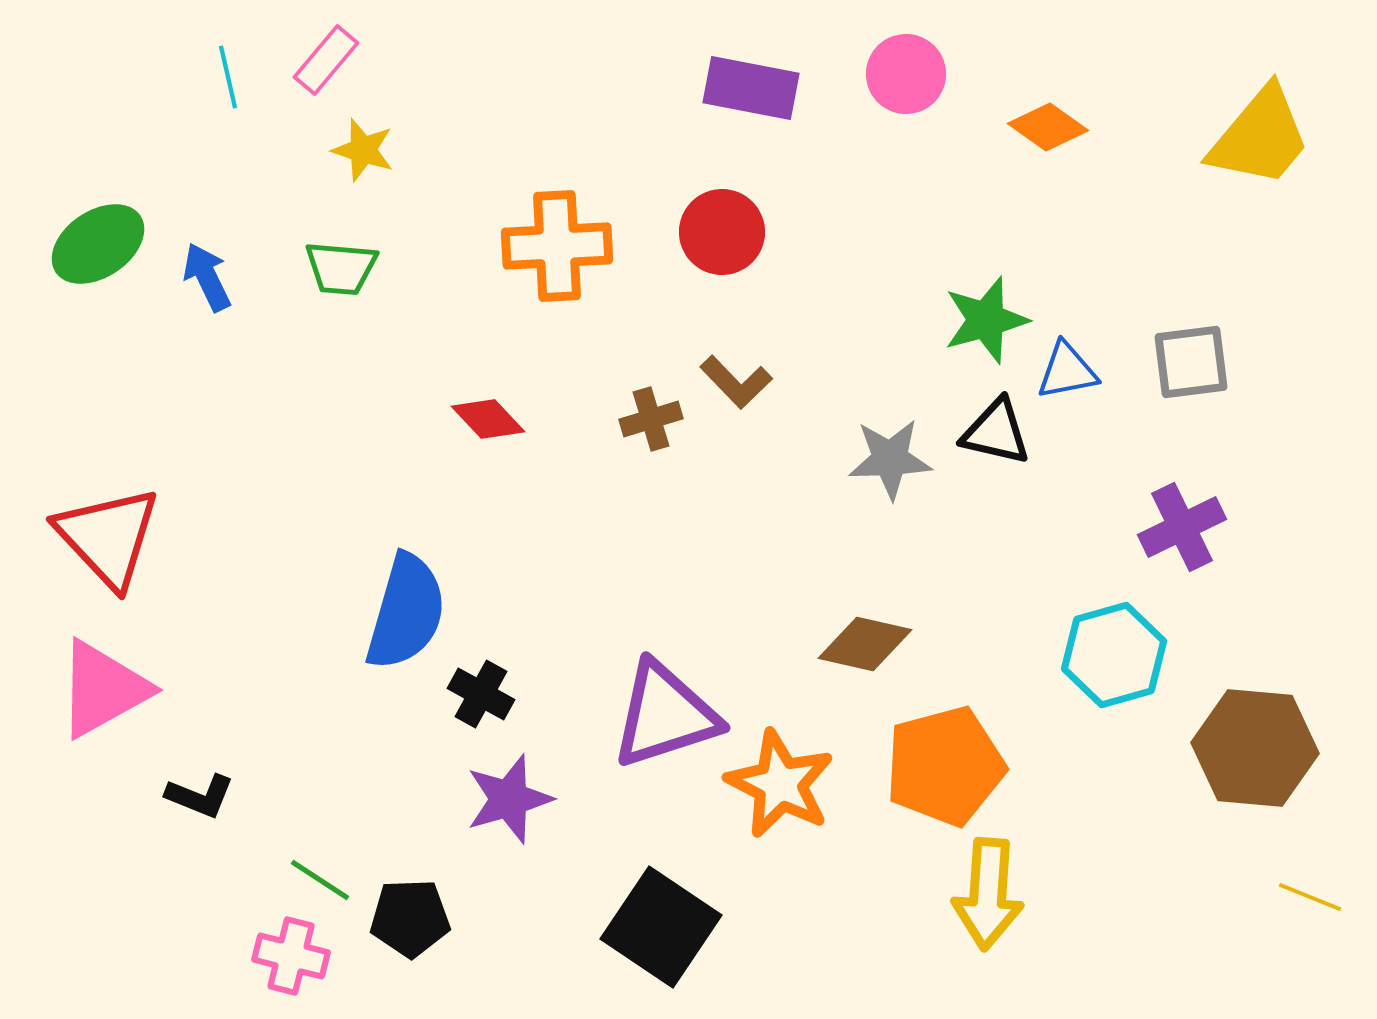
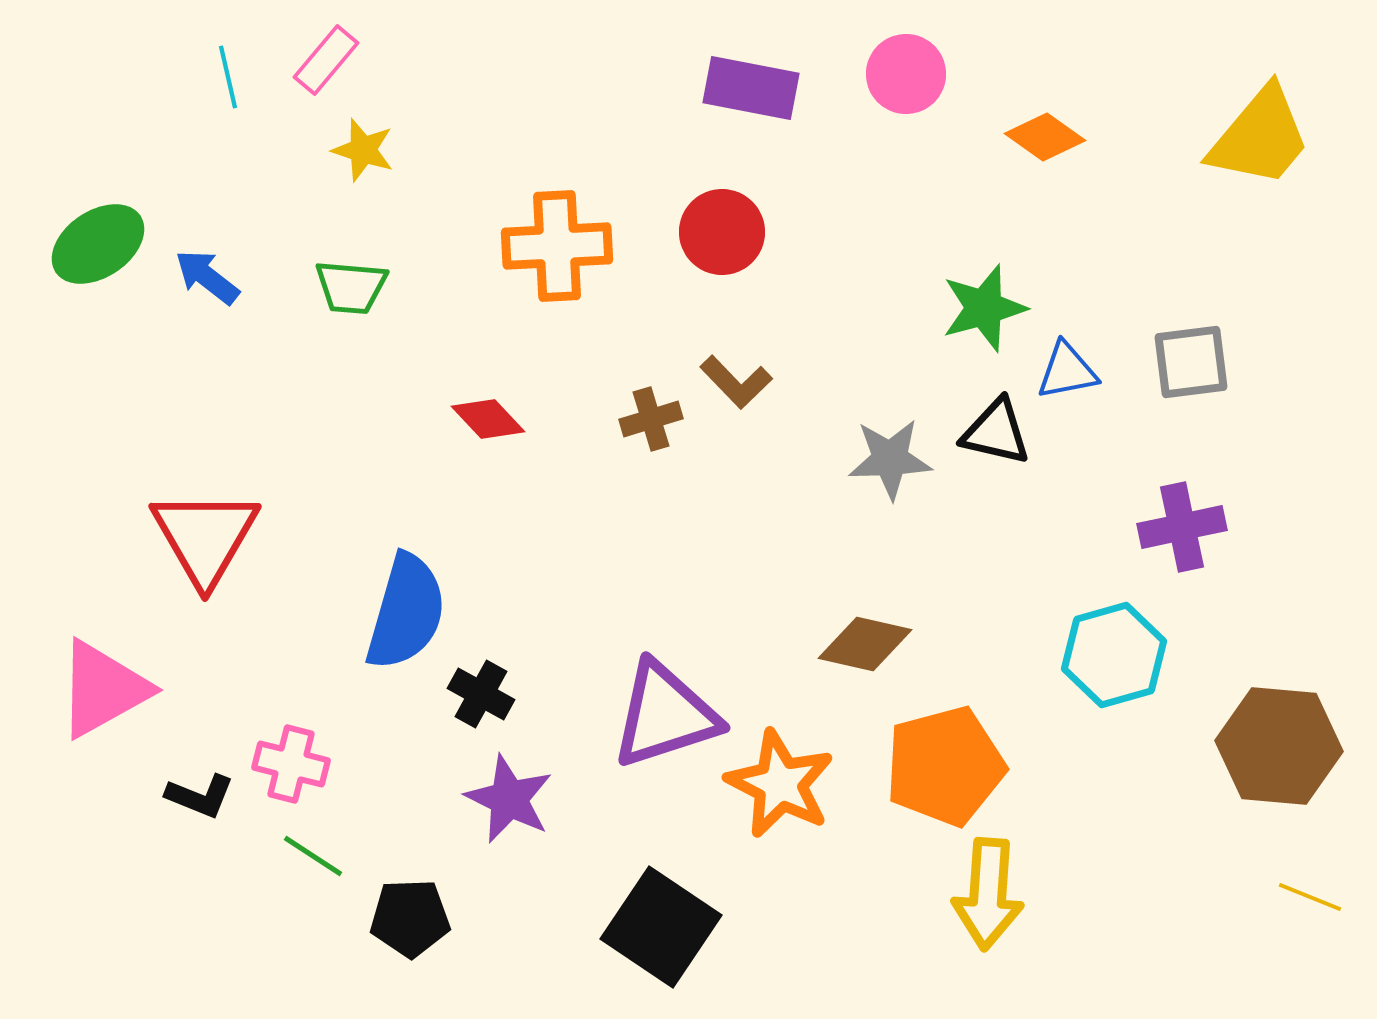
orange diamond: moved 3 px left, 10 px down
green trapezoid: moved 10 px right, 19 px down
blue arrow: rotated 26 degrees counterclockwise
green star: moved 2 px left, 12 px up
purple cross: rotated 14 degrees clockwise
red triangle: moved 97 px right; rotated 13 degrees clockwise
brown hexagon: moved 24 px right, 2 px up
purple star: rotated 30 degrees counterclockwise
green line: moved 7 px left, 24 px up
pink cross: moved 192 px up
